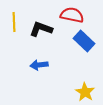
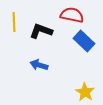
black L-shape: moved 2 px down
blue arrow: rotated 24 degrees clockwise
